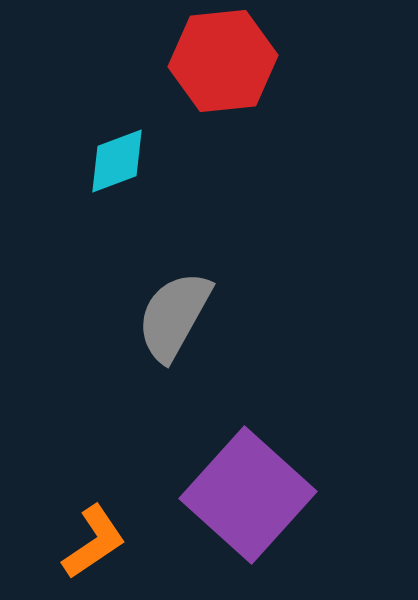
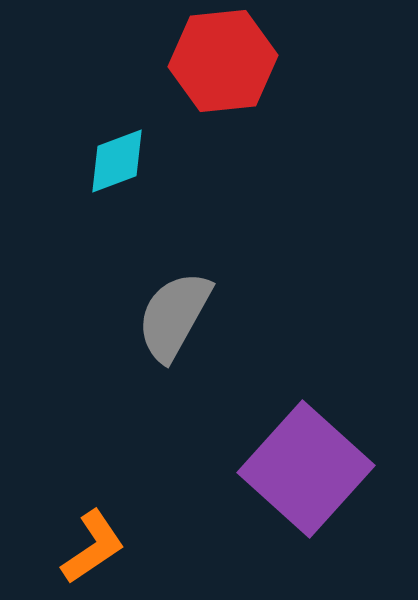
purple square: moved 58 px right, 26 px up
orange L-shape: moved 1 px left, 5 px down
